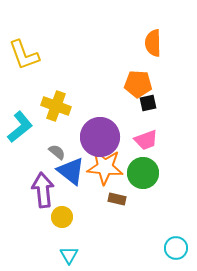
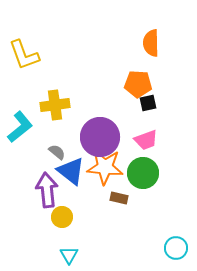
orange semicircle: moved 2 px left
yellow cross: moved 1 px left, 1 px up; rotated 28 degrees counterclockwise
purple arrow: moved 4 px right
brown rectangle: moved 2 px right, 1 px up
